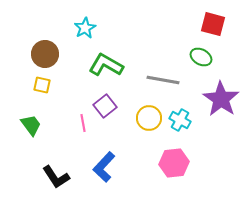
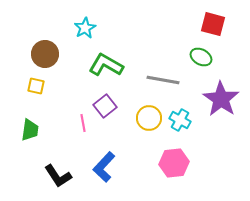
yellow square: moved 6 px left, 1 px down
green trapezoid: moved 1 px left, 5 px down; rotated 45 degrees clockwise
black L-shape: moved 2 px right, 1 px up
